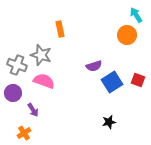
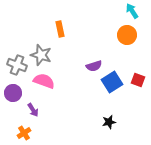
cyan arrow: moved 4 px left, 4 px up
